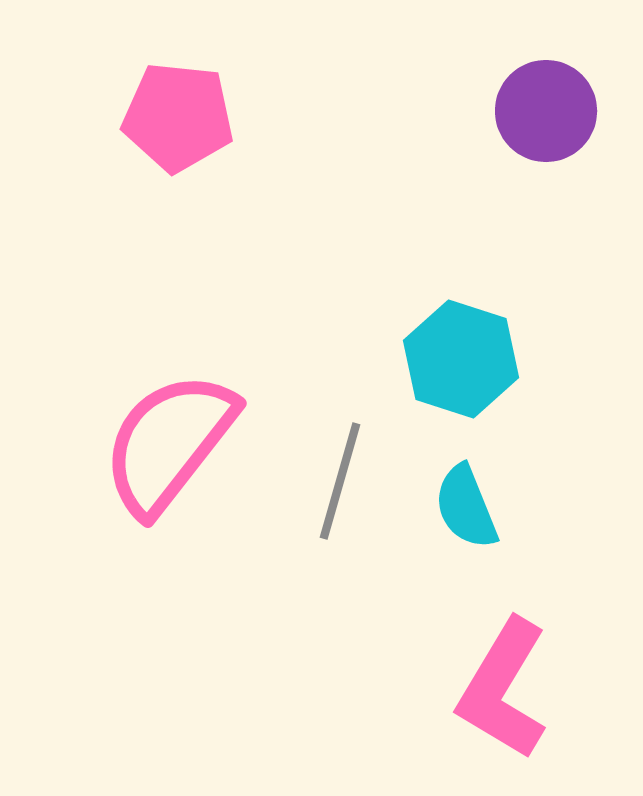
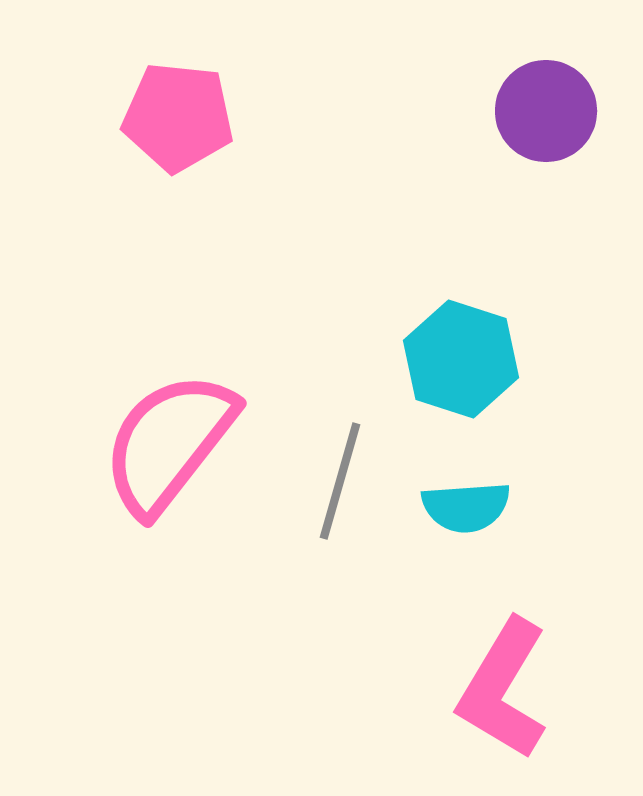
cyan semicircle: rotated 72 degrees counterclockwise
